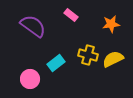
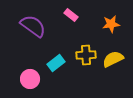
yellow cross: moved 2 px left; rotated 18 degrees counterclockwise
